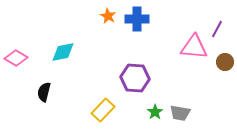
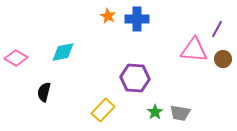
pink triangle: moved 3 px down
brown circle: moved 2 px left, 3 px up
